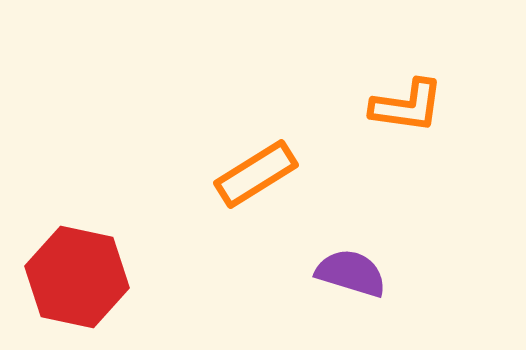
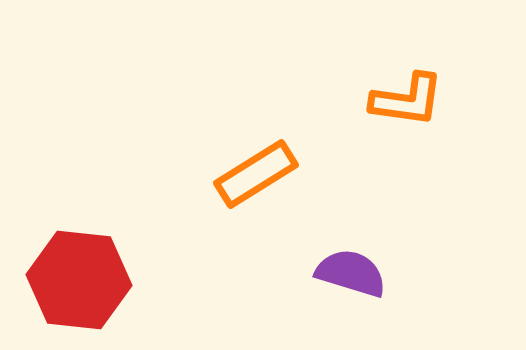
orange L-shape: moved 6 px up
red hexagon: moved 2 px right, 3 px down; rotated 6 degrees counterclockwise
